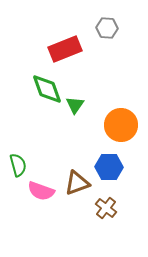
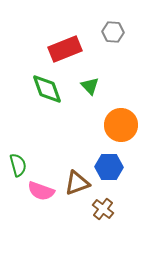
gray hexagon: moved 6 px right, 4 px down
green triangle: moved 15 px right, 19 px up; rotated 18 degrees counterclockwise
brown cross: moved 3 px left, 1 px down
